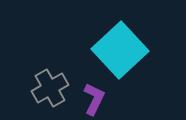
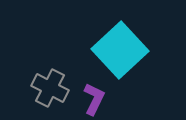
gray cross: rotated 33 degrees counterclockwise
